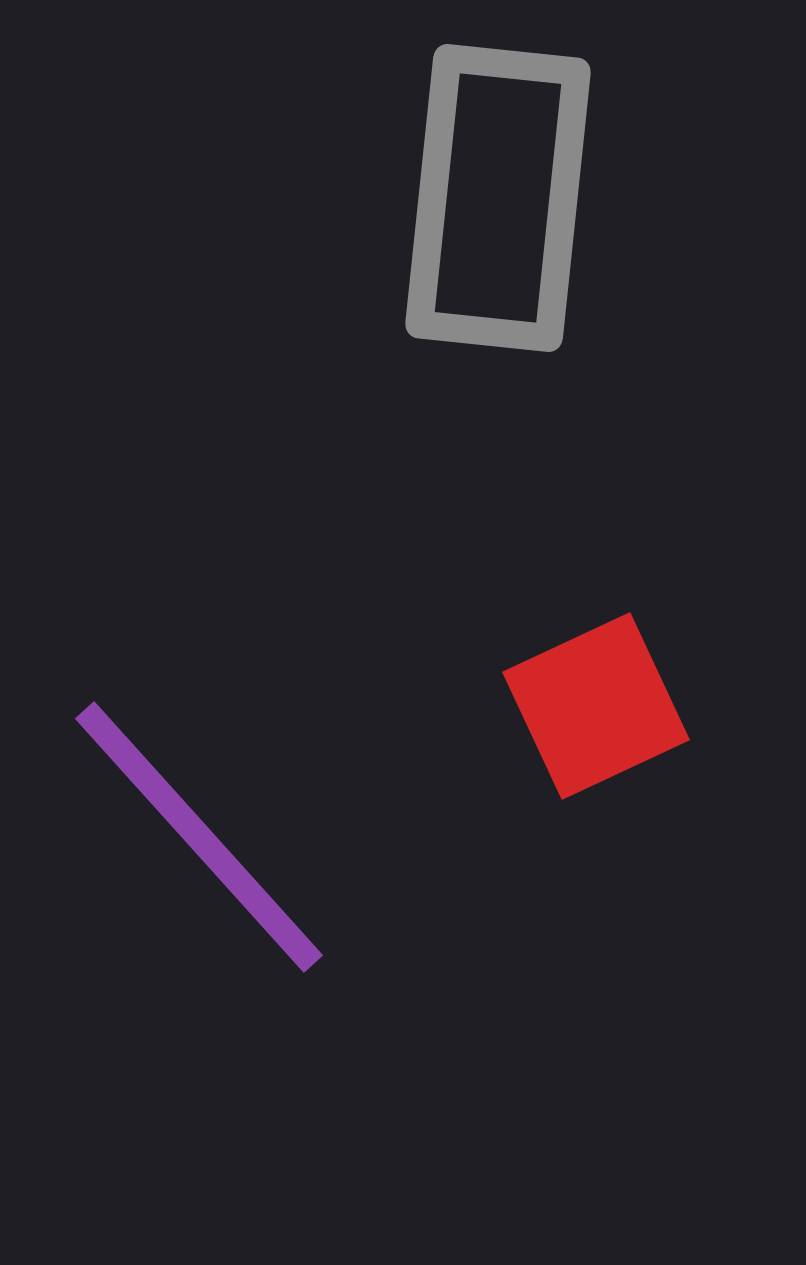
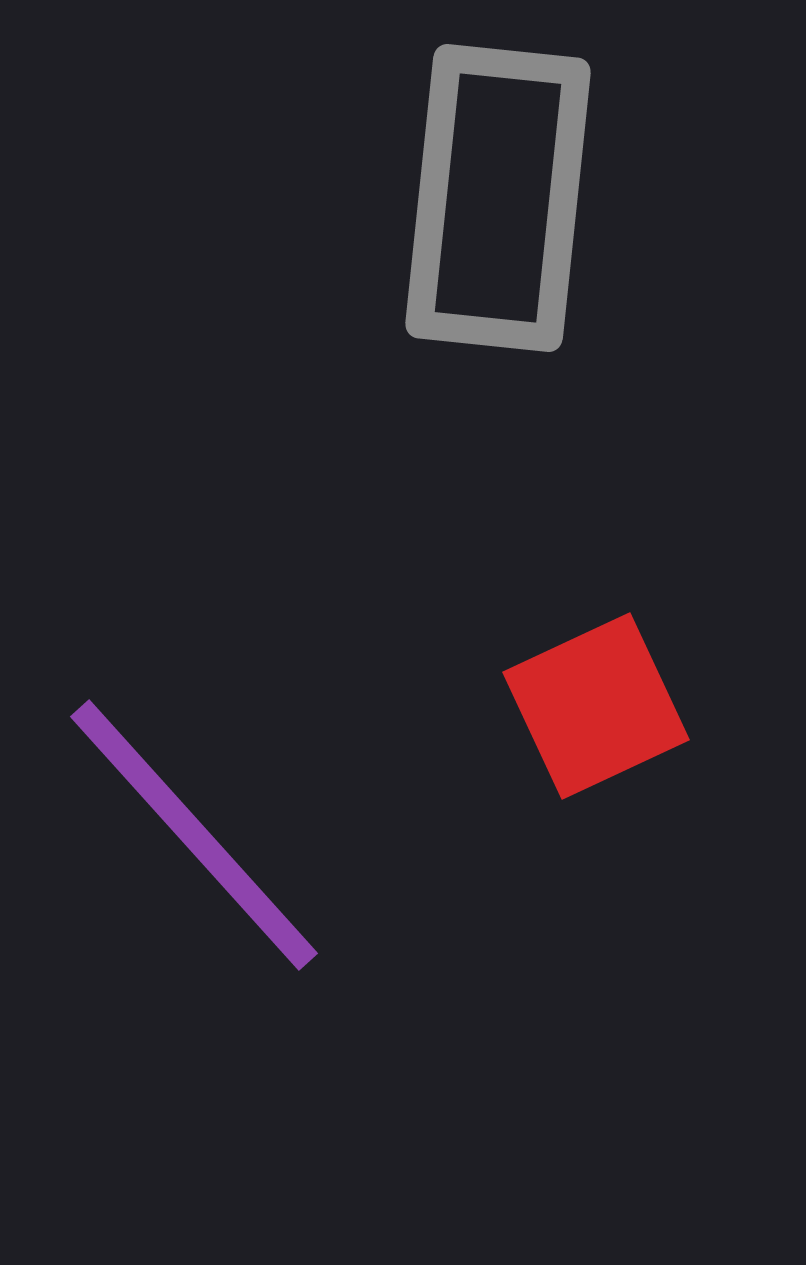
purple line: moved 5 px left, 2 px up
